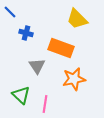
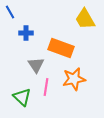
blue line: rotated 16 degrees clockwise
yellow trapezoid: moved 8 px right; rotated 15 degrees clockwise
blue cross: rotated 16 degrees counterclockwise
gray triangle: moved 1 px left, 1 px up
green triangle: moved 1 px right, 2 px down
pink line: moved 1 px right, 17 px up
